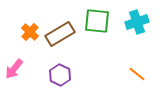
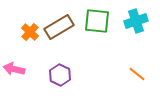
cyan cross: moved 1 px left, 1 px up
brown rectangle: moved 1 px left, 7 px up
pink arrow: rotated 65 degrees clockwise
